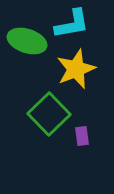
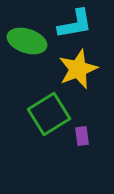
cyan L-shape: moved 3 px right
yellow star: moved 2 px right
green square: rotated 12 degrees clockwise
